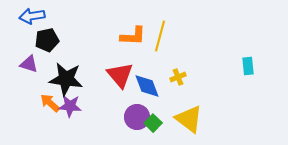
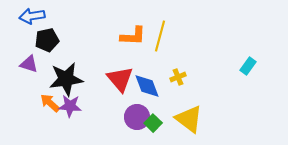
cyan rectangle: rotated 42 degrees clockwise
red triangle: moved 4 px down
black star: rotated 16 degrees counterclockwise
